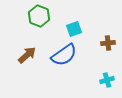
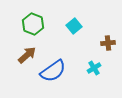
green hexagon: moved 6 px left, 8 px down
cyan square: moved 3 px up; rotated 21 degrees counterclockwise
blue semicircle: moved 11 px left, 16 px down
cyan cross: moved 13 px left, 12 px up; rotated 16 degrees counterclockwise
